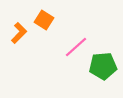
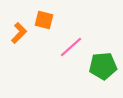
orange square: rotated 18 degrees counterclockwise
pink line: moved 5 px left
